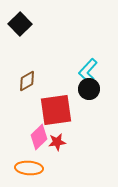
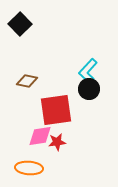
brown diamond: rotated 40 degrees clockwise
pink diamond: moved 1 px right, 1 px up; rotated 35 degrees clockwise
